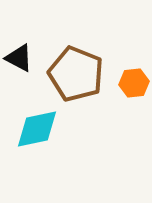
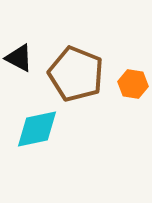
orange hexagon: moved 1 px left, 1 px down; rotated 16 degrees clockwise
